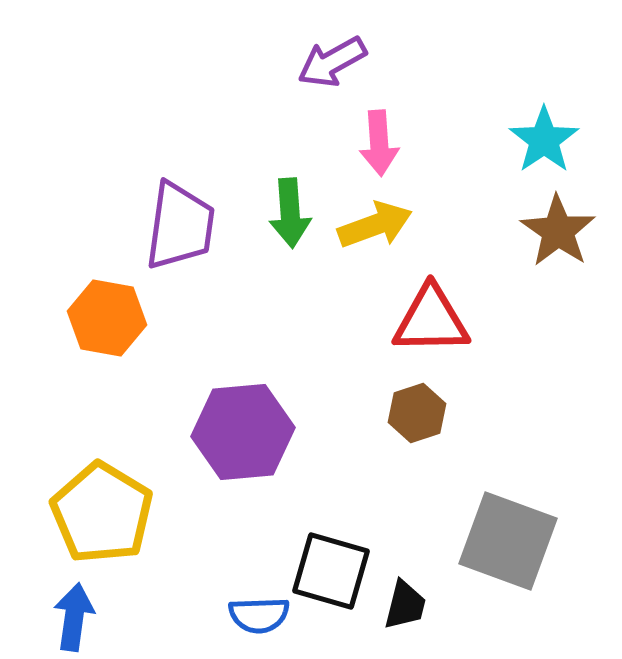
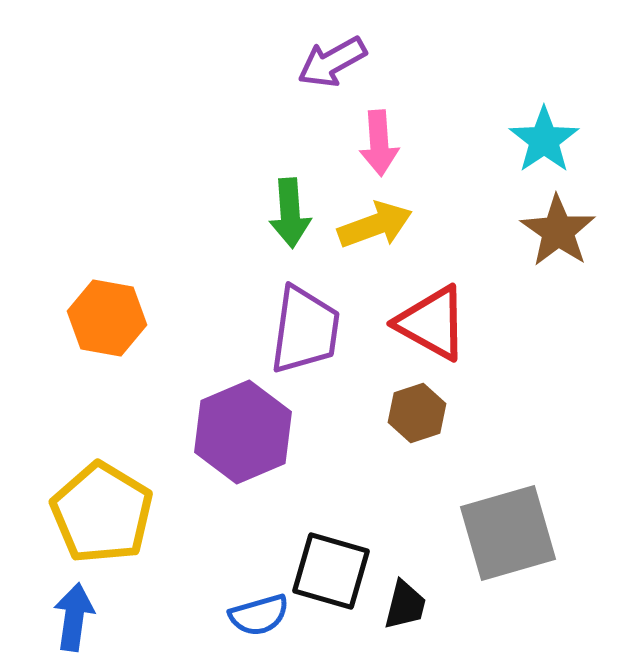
purple trapezoid: moved 125 px right, 104 px down
red triangle: moved 1 px right, 3 px down; rotated 30 degrees clockwise
purple hexagon: rotated 18 degrees counterclockwise
gray square: moved 8 px up; rotated 36 degrees counterclockwise
blue semicircle: rotated 14 degrees counterclockwise
